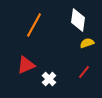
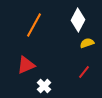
white diamond: rotated 20 degrees clockwise
white cross: moved 5 px left, 7 px down
